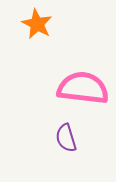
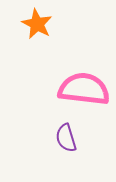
pink semicircle: moved 1 px right, 1 px down
